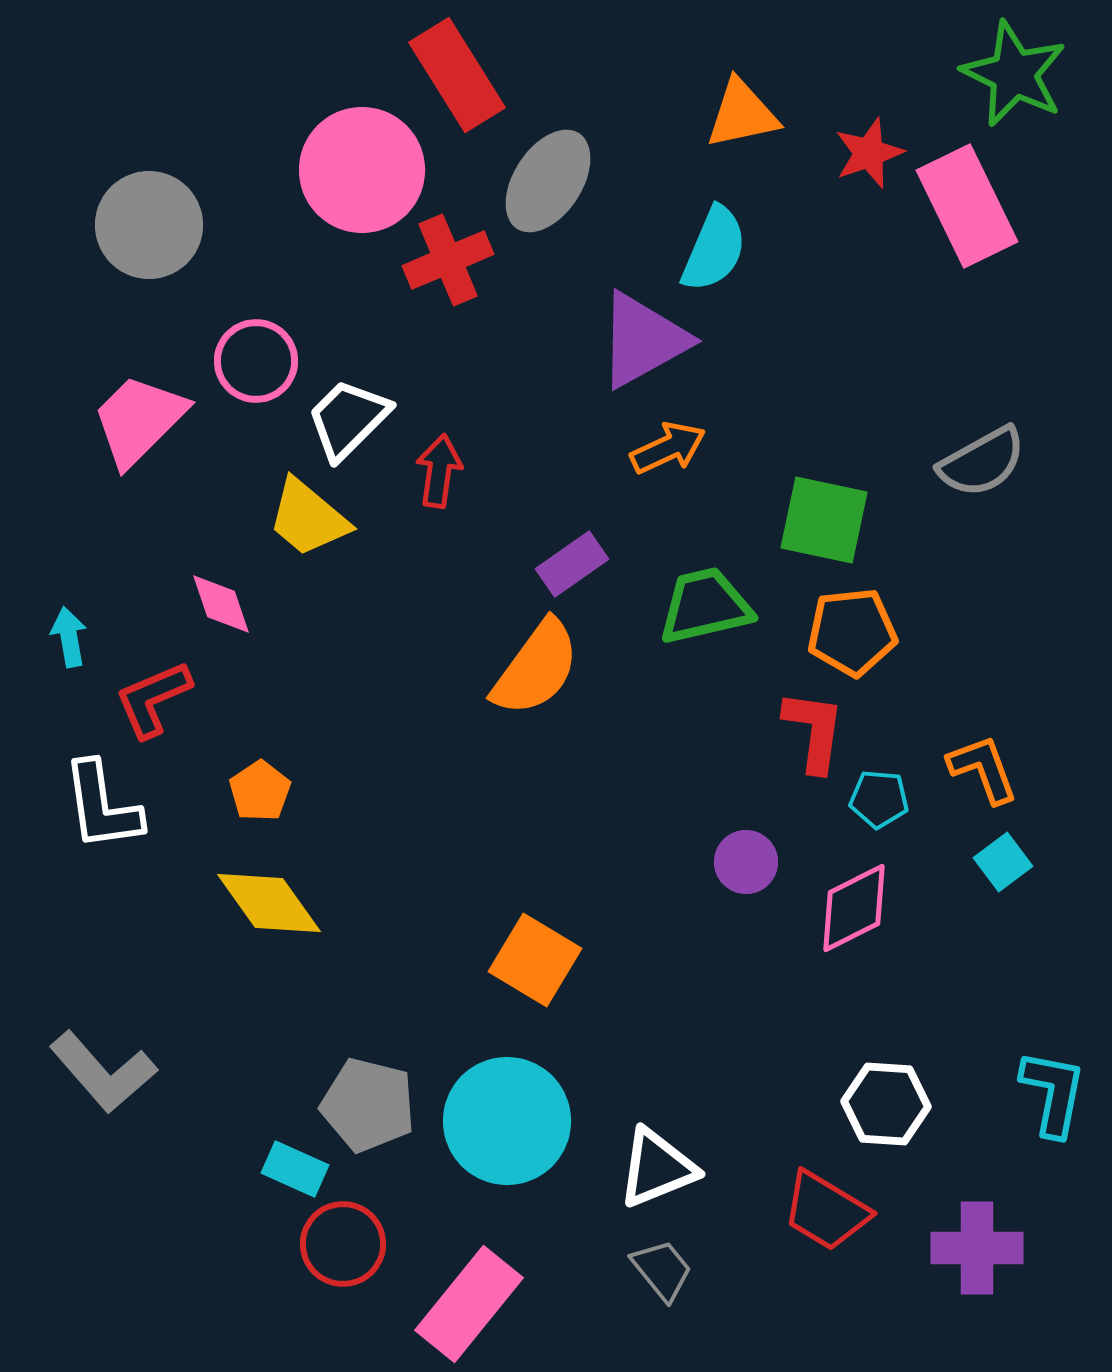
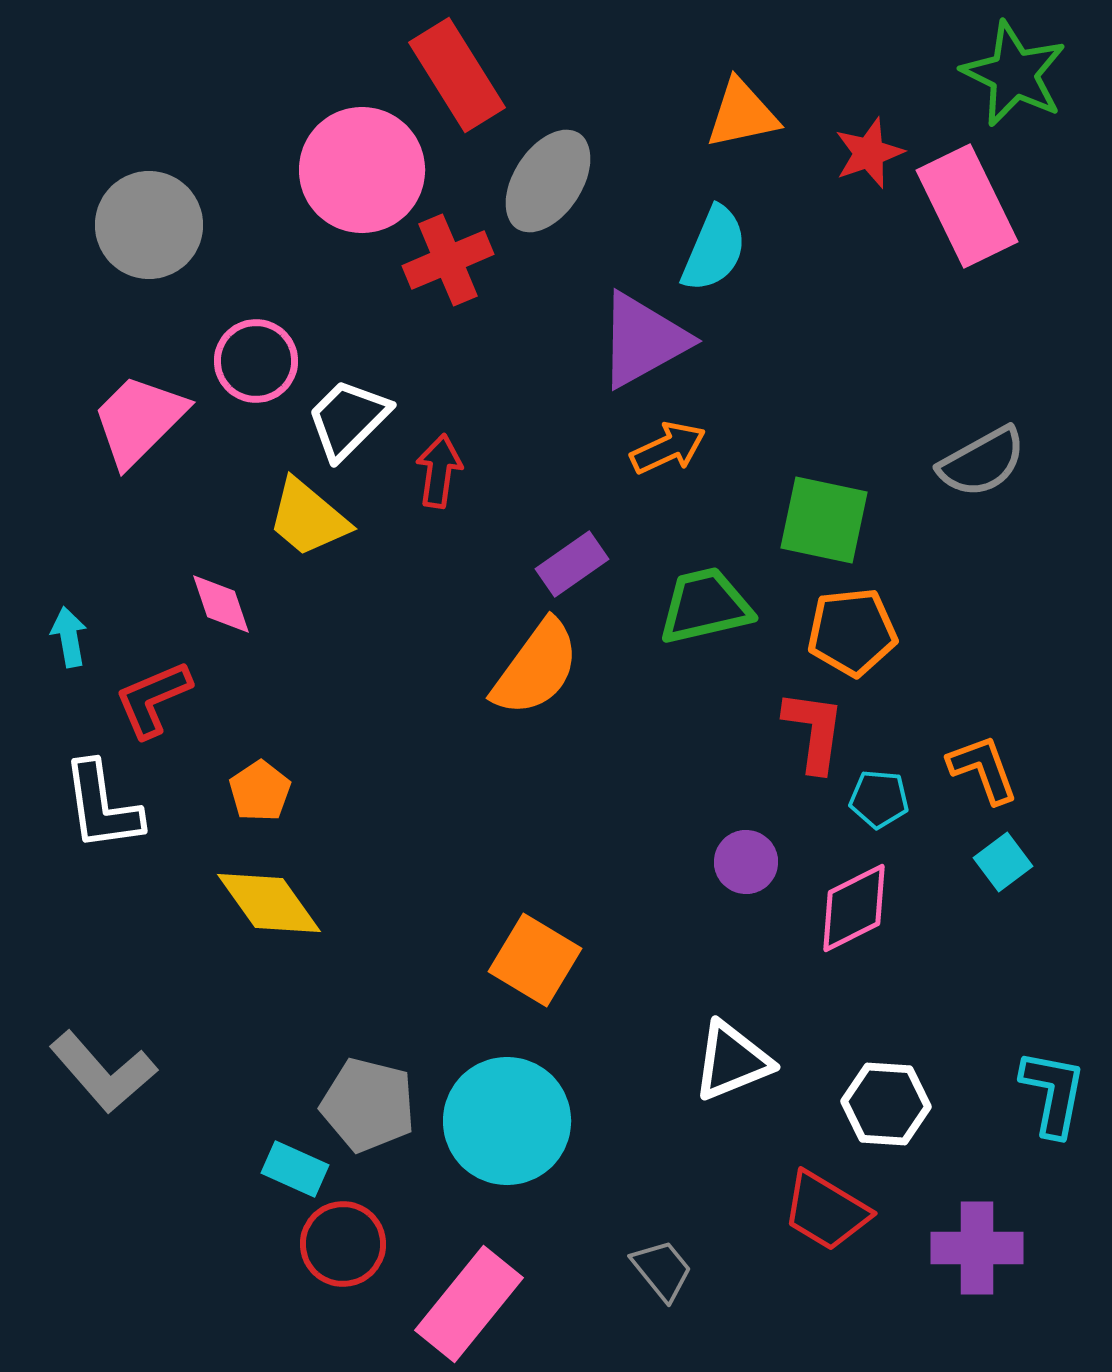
white triangle at (657, 1168): moved 75 px right, 107 px up
